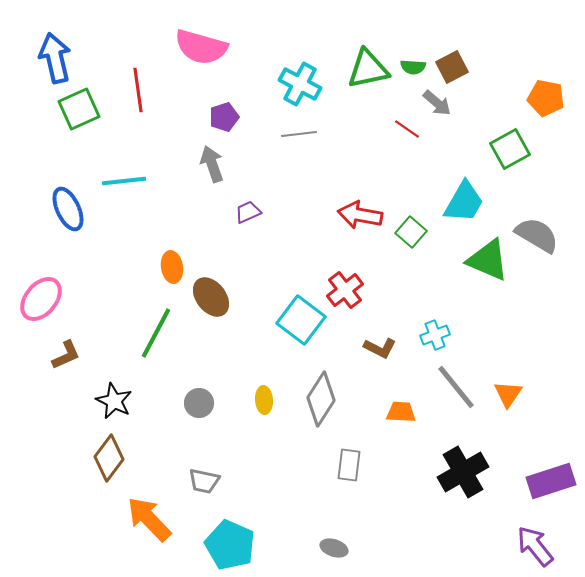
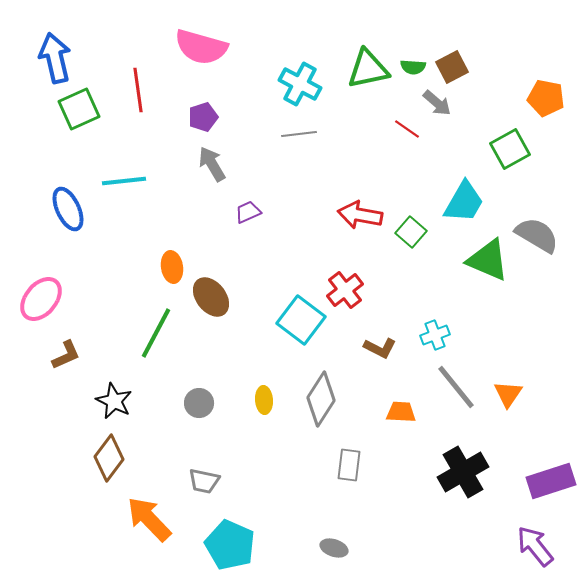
purple pentagon at (224, 117): moved 21 px left
gray arrow at (212, 164): rotated 12 degrees counterclockwise
